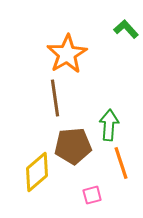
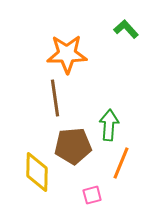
orange star: rotated 30 degrees clockwise
orange line: rotated 40 degrees clockwise
yellow diamond: rotated 48 degrees counterclockwise
